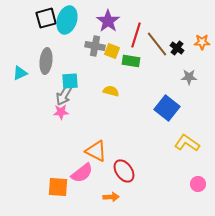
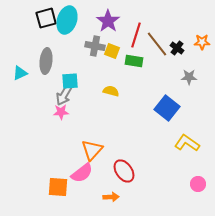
green rectangle: moved 3 px right
orange triangle: moved 4 px left, 1 px up; rotated 45 degrees clockwise
